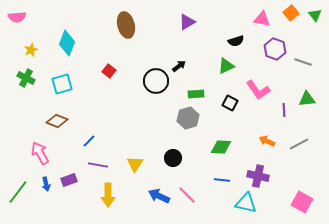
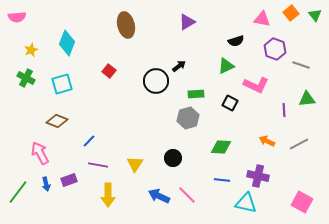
gray line at (303, 62): moved 2 px left, 3 px down
pink L-shape at (258, 90): moved 2 px left, 5 px up; rotated 30 degrees counterclockwise
